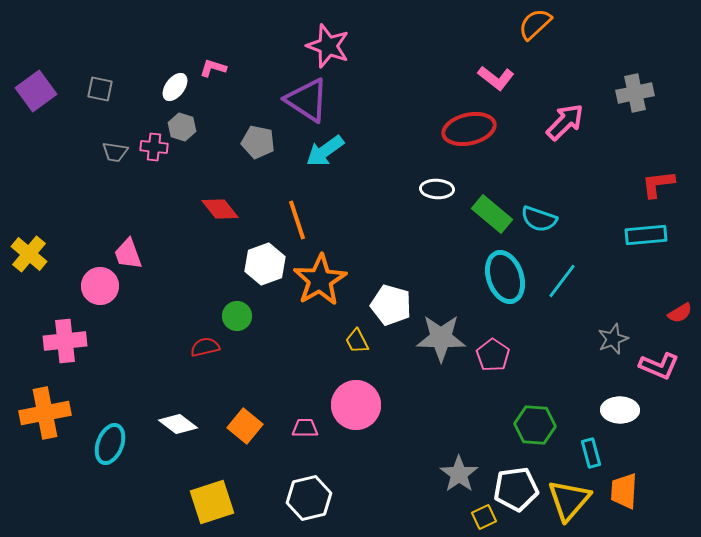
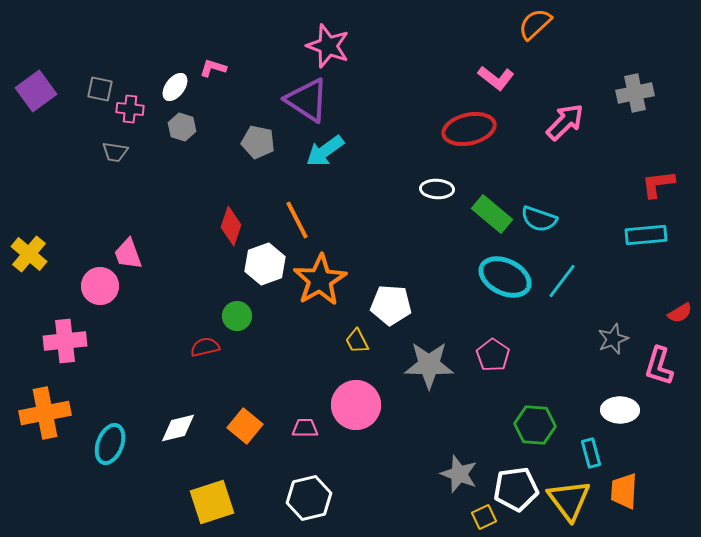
pink cross at (154, 147): moved 24 px left, 38 px up
red diamond at (220, 209): moved 11 px right, 17 px down; rotated 57 degrees clockwise
orange line at (297, 220): rotated 9 degrees counterclockwise
cyan ellipse at (505, 277): rotated 45 degrees counterclockwise
white pentagon at (391, 305): rotated 12 degrees counterclockwise
gray star at (441, 338): moved 12 px left, 27 px down
pink L-shape at (659, 366): rotated 84 degrees clockwise
white diamond at (178, 424): moved 4 px down; rotated 51 degrees counterclockwise
gray star at (459, 474): rotated 15 degrees counterclockwise
yellow triangle at (569, 500): rotated 18 degrees counterclockwise
